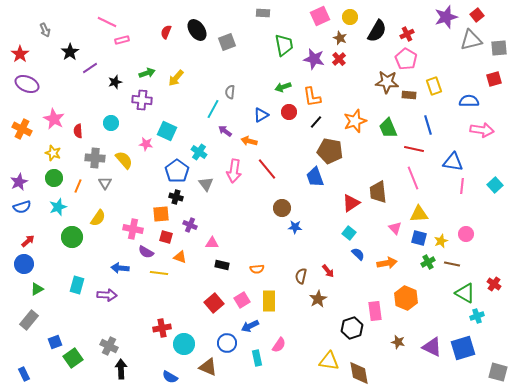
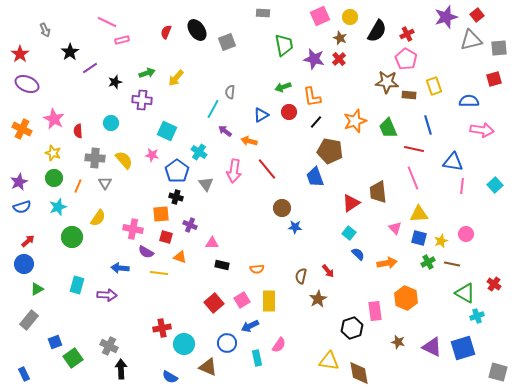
pink star at (146, 144): moved 6 px right, 11 px down
